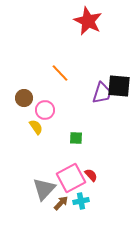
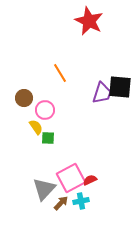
red star: moved 1 px right
orange line: rotated 12 degrees clockwise
black square: moved 1 px right, 1 px down
green square: moved 28 px left
red semicircle: moved 1 px left, 5 px down; rotated 72 degrees counterclockwise
